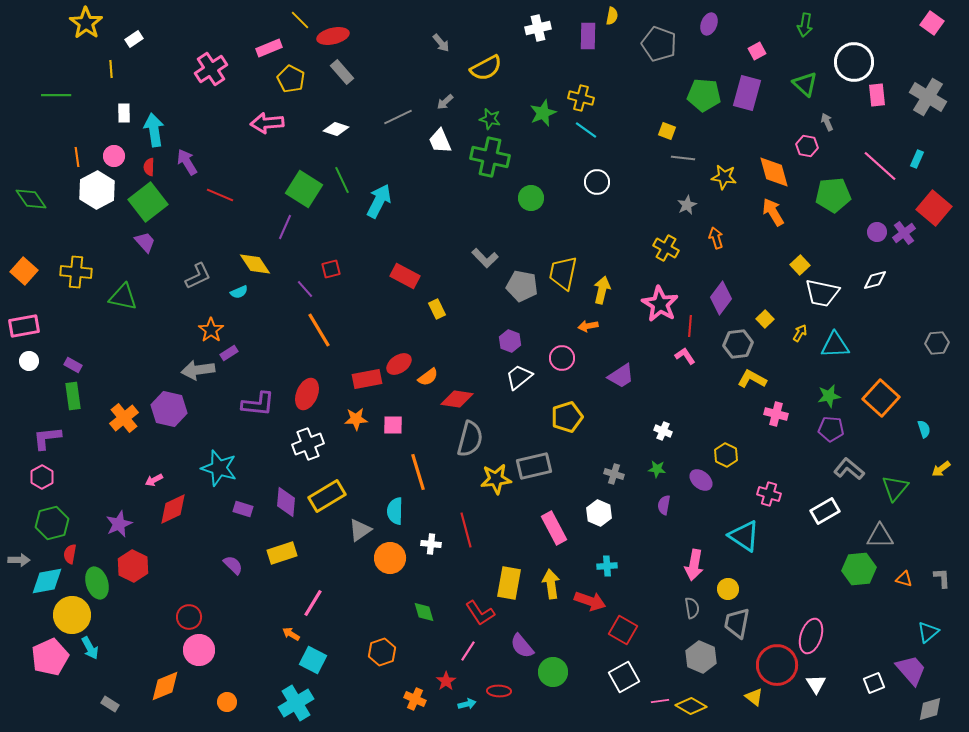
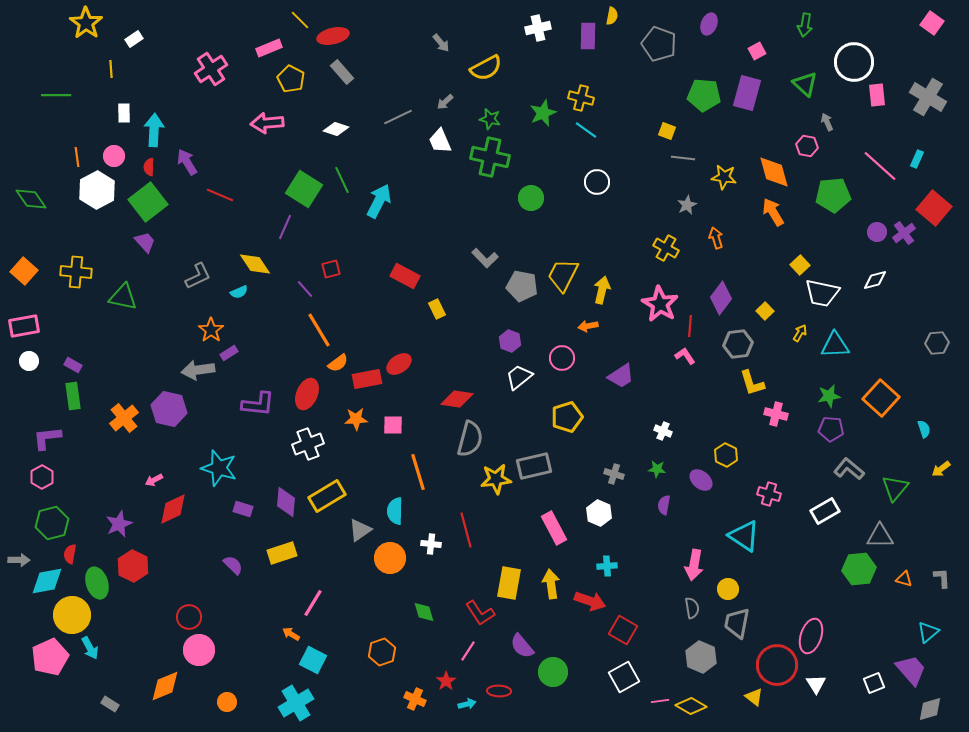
cyan arrow at (154, 130): rotated 12 degrees clockwise
yellow trapezoid at (563, 273): moved 2 px down; rotated 15 degrees clockwise
yellow square at (765, 319): moved 8 px up
orange semicircle at (428, 377): moved 90 px left, 14 px up
yellow L-shape at (752, 379): moved 4 px down; rotated 136 degrees counterclockwise
